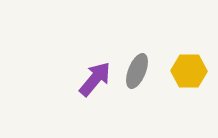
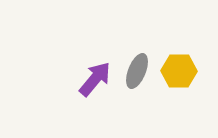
yellow hexagon: moved 10 px left
